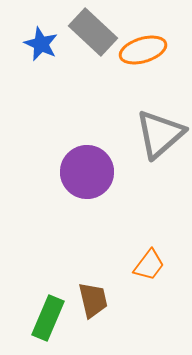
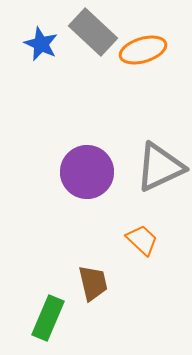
gray triangle: moved 33 px down; rotated 16 degrees clockwise
orange trapezoid: moved 7 px left, 25 px up; rotated 84 degrees counterclockwise
brown trapezoid: moved 17 px up
